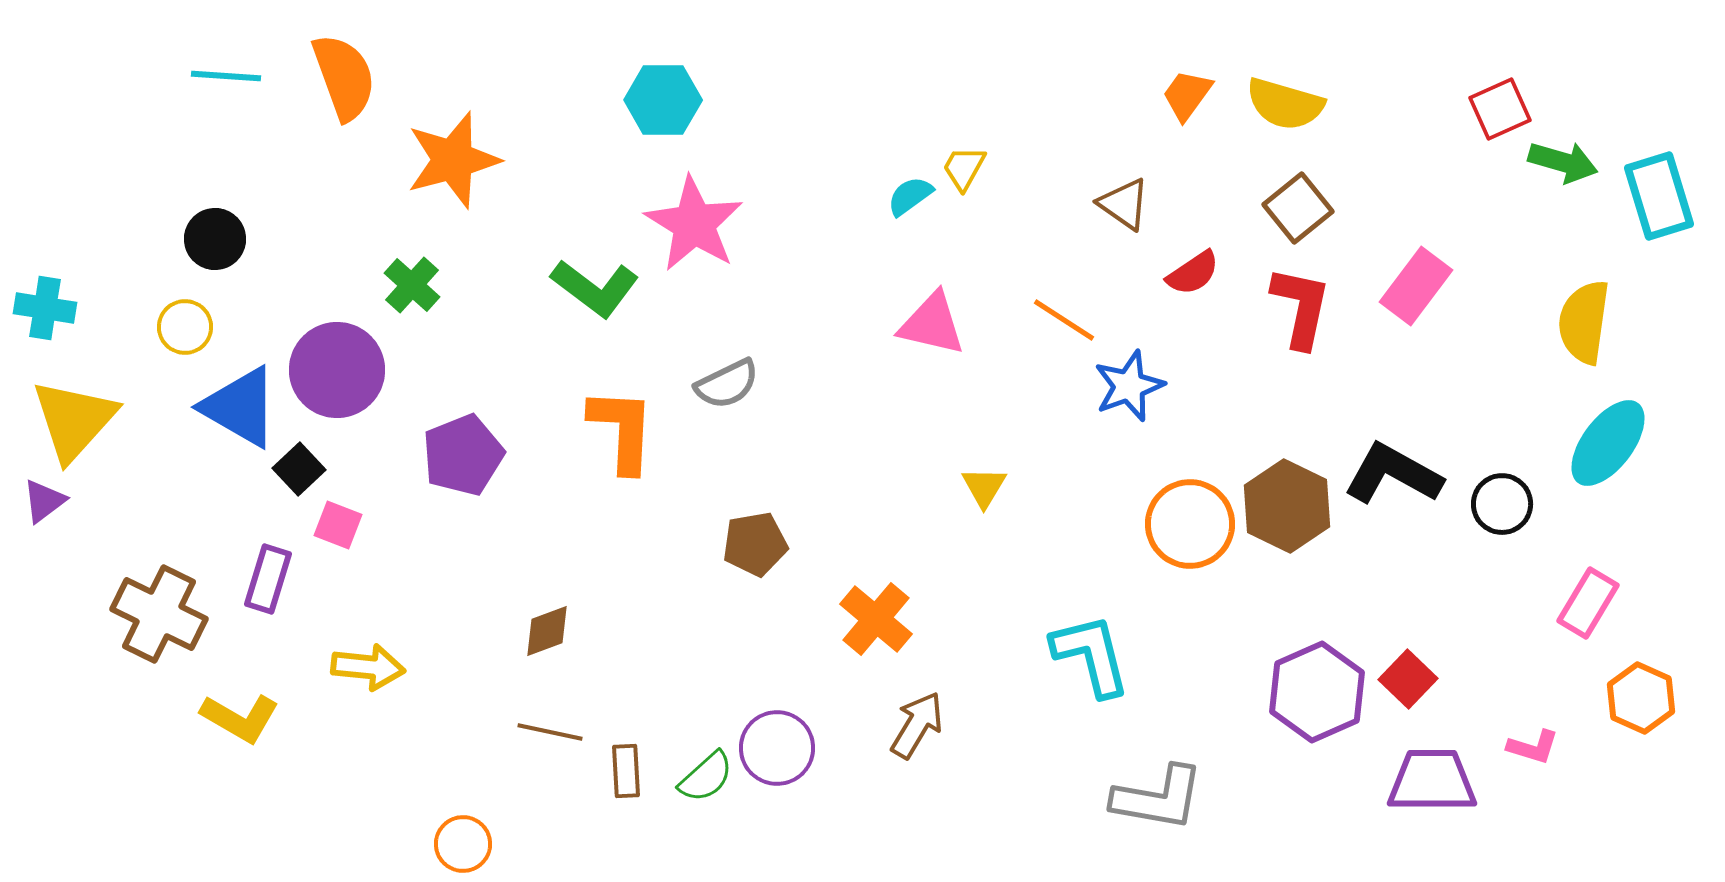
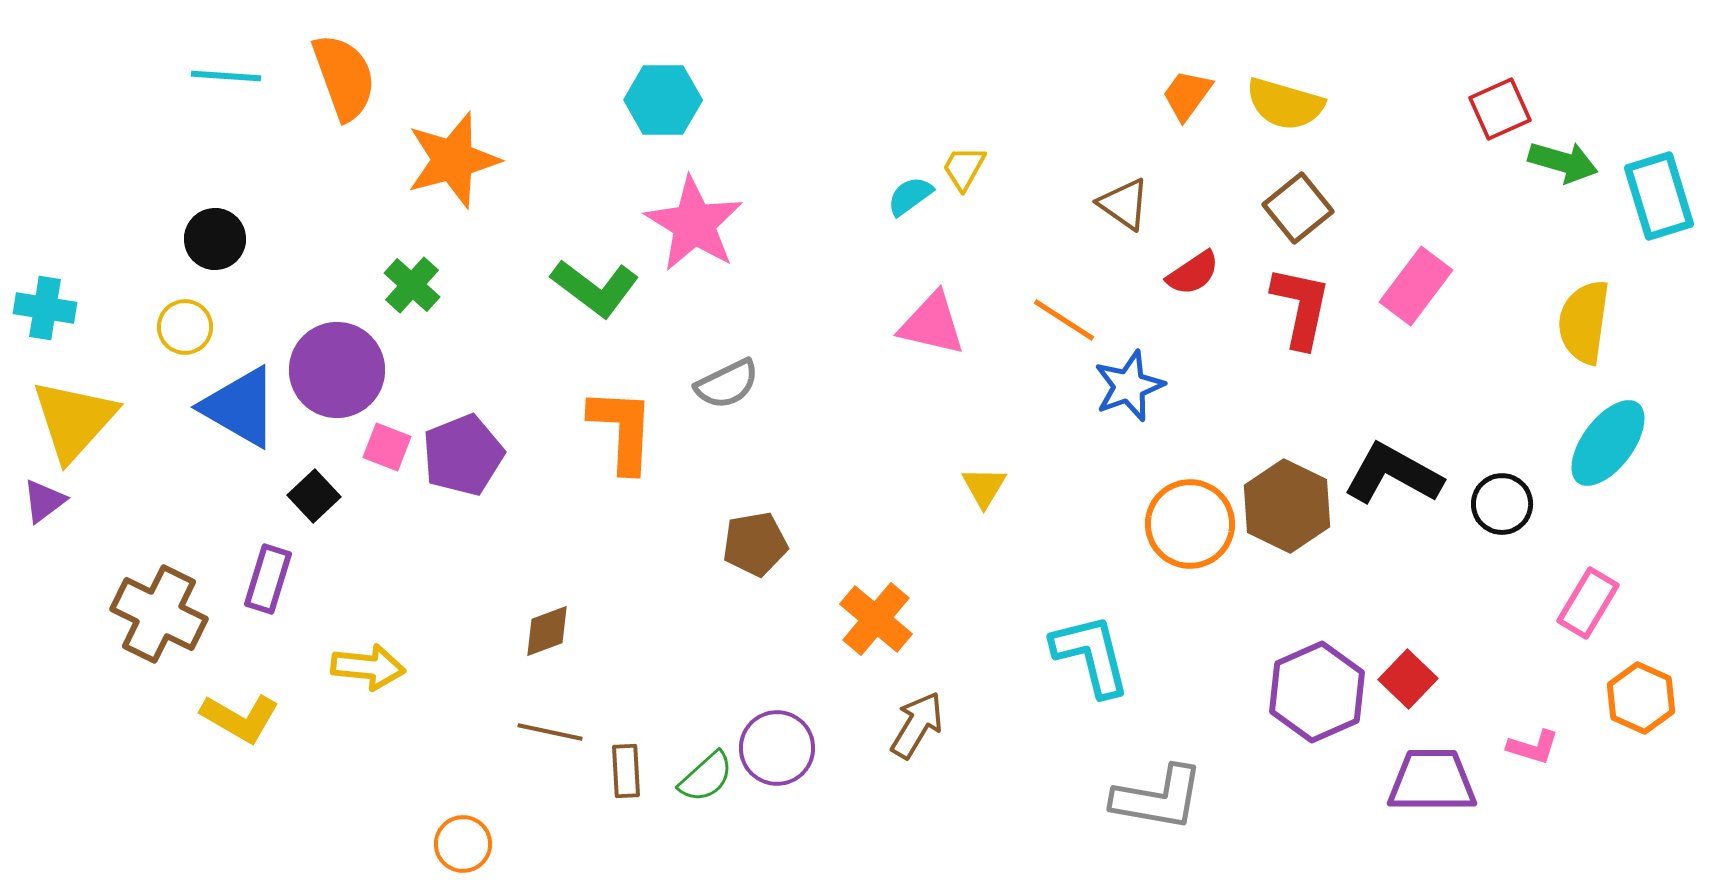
black square at (299, 469): moved 15 px right, 27 px down
pink square at (338, 525): moved 49 px right, 78 px up
